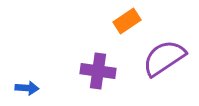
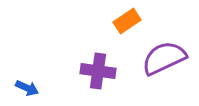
purple semicircle: rotated 9 degrees clockwise
blue arrow: rotated 20 degrees clockwise
